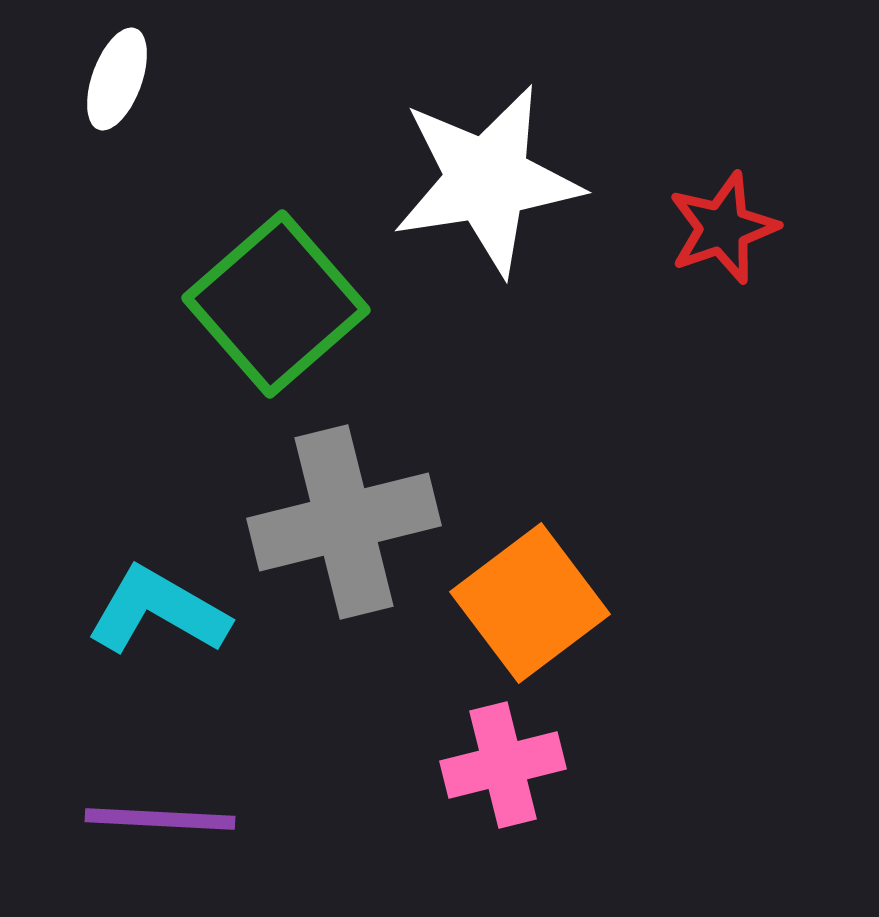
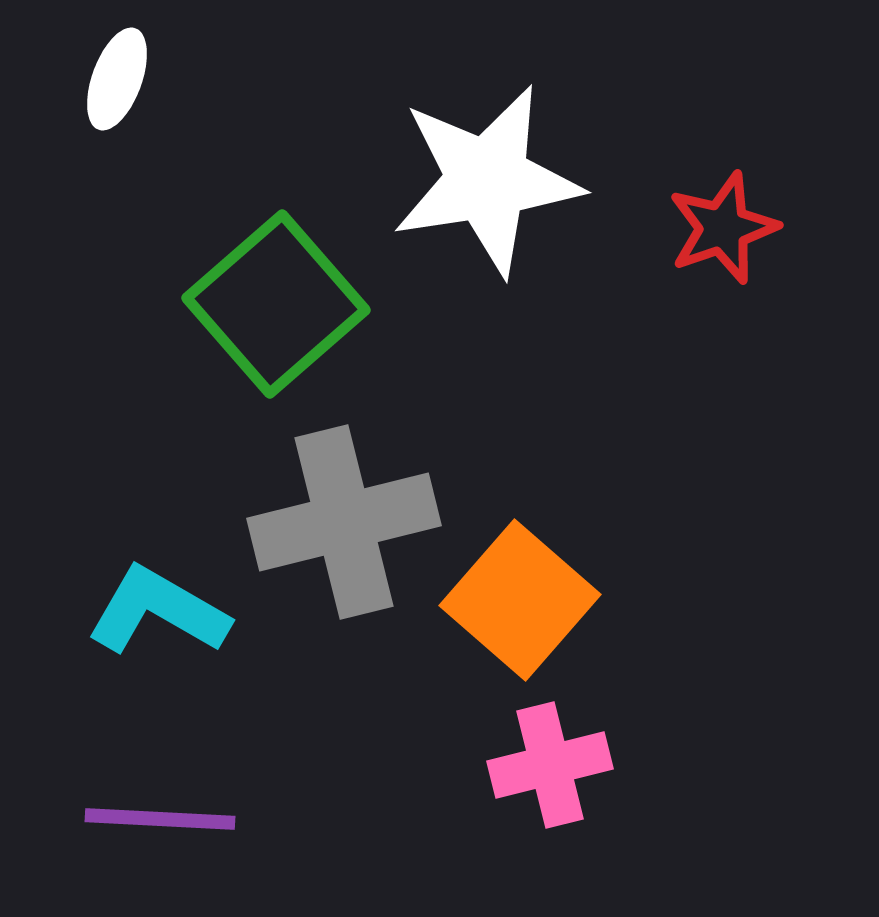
orange square: moved 10 px left, 3 px up; rotated 12 degrees counterclockwise
pink cross: moved 47 px right
